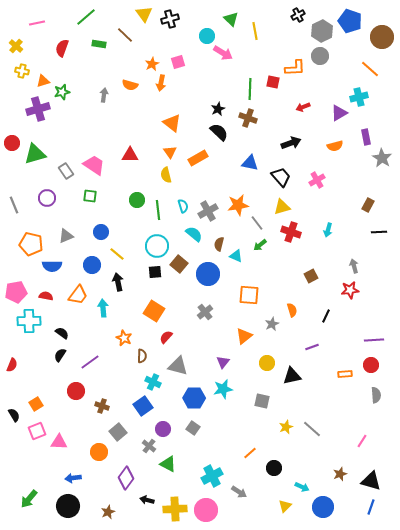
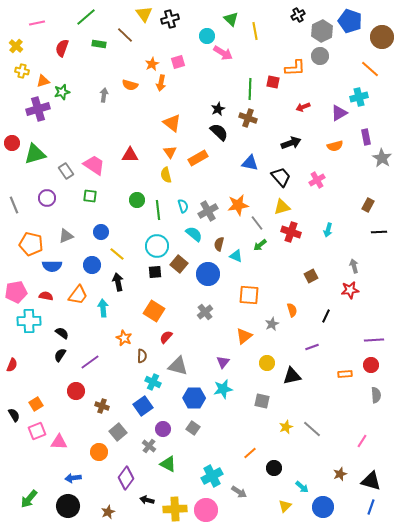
cyan arrow at (302, 487): rotated 16 degrees clockwise
